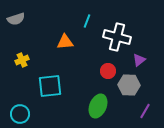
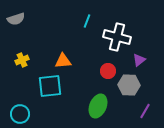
orange triangle: moved 2 px left, 19 px down
